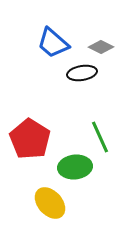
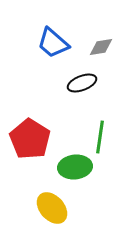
gray diamond: rotated 35 degrees counterclockwise
black ellipse: moved 10 px down; rotated 12 degrees counterclockwise
green line: rotated 32 degrees clockwise
yellow ellipse: moved 2 px right, 5 px down
